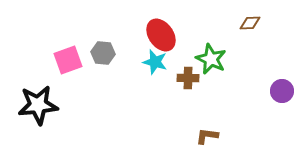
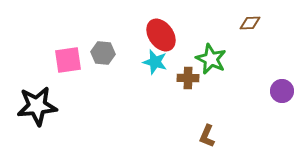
pink square: rotated 12 degrees clockwise
black star: moved 1 px left, 1 px down
brown L-shape: rotated 75 degrees counterclockwise
